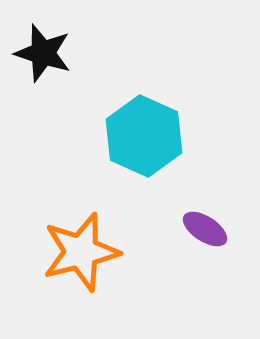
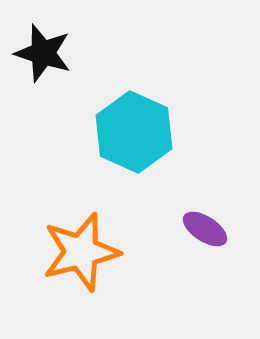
cyan hexagon: moved 10 px left, 4 px up
